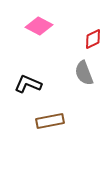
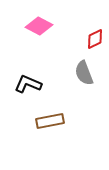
red diamond: moved 2 px right
